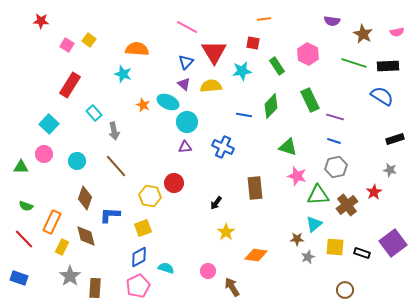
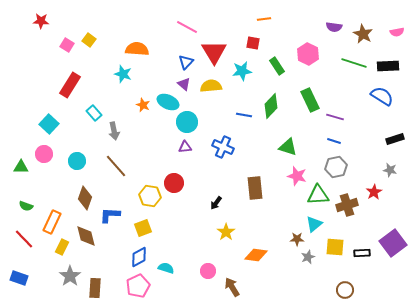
purple semicircle at (332, 21): moved 2 px right, 6 px down
brown cross at (347, 205): rotated 20 degrees clockwise
black rectangle at (362, 253): rotated 21 degrees counterclockwise
